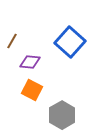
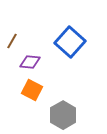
gray hexagon: moved 1 px right
